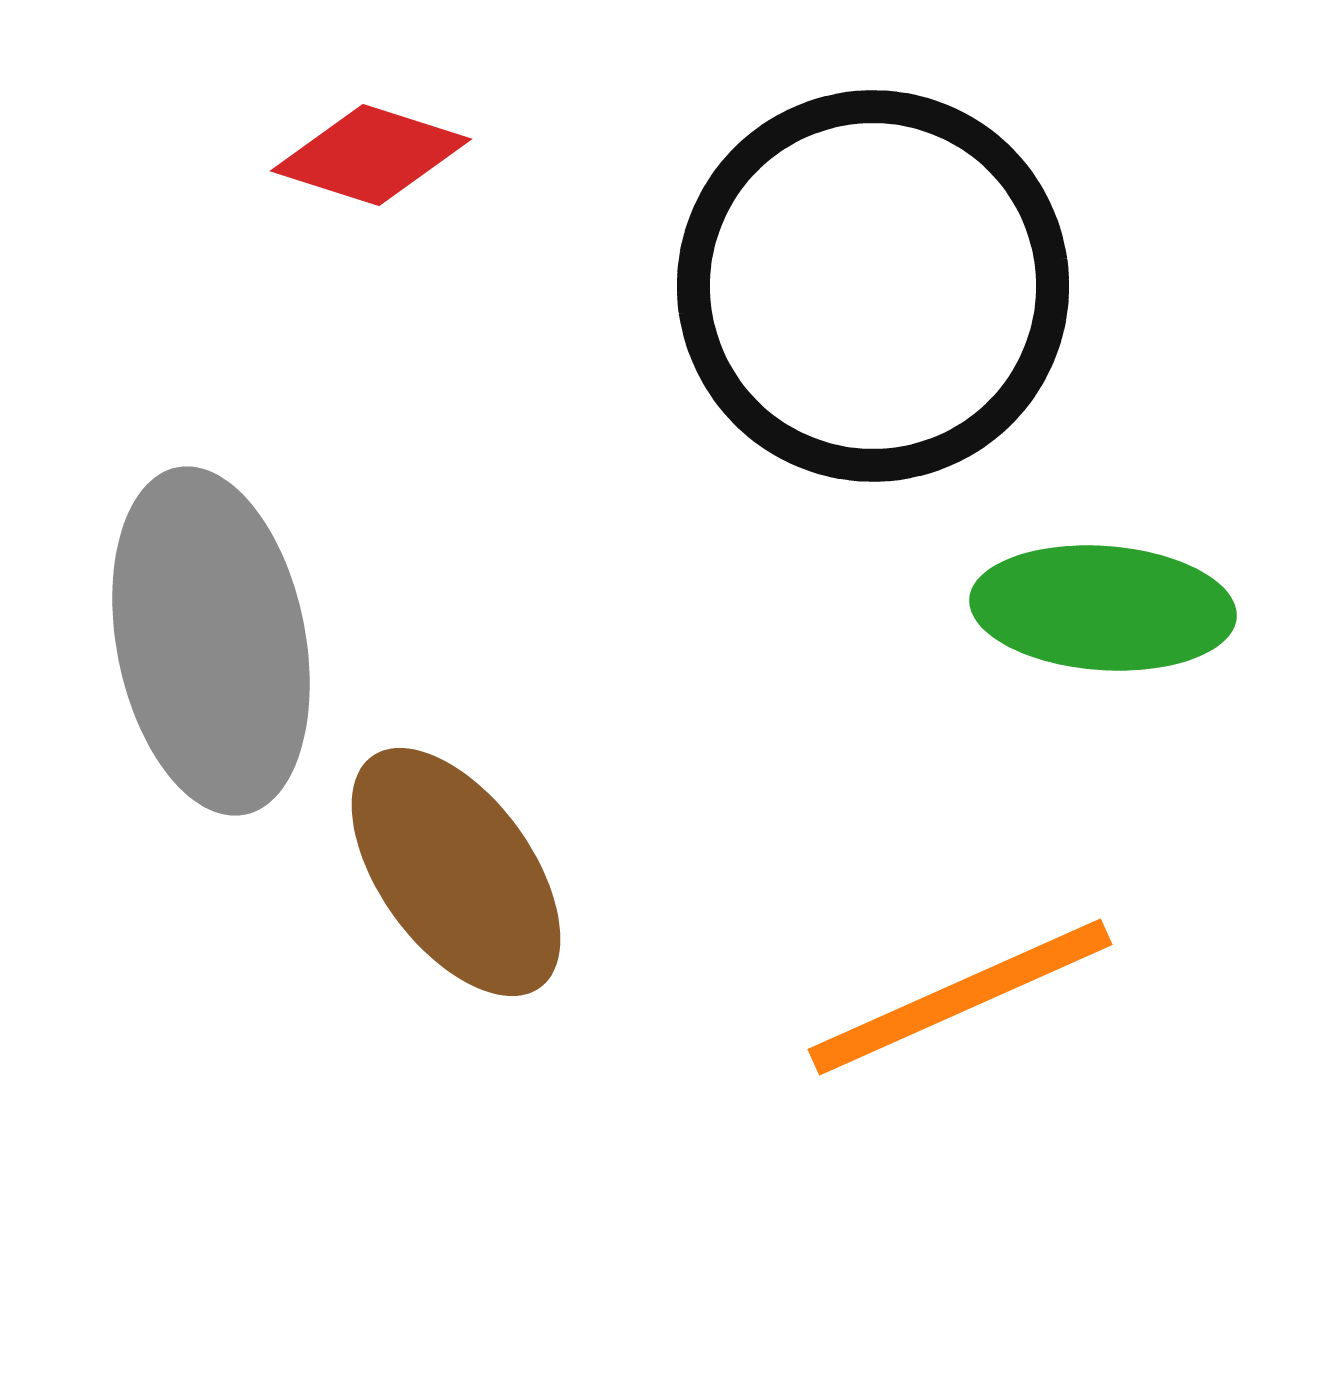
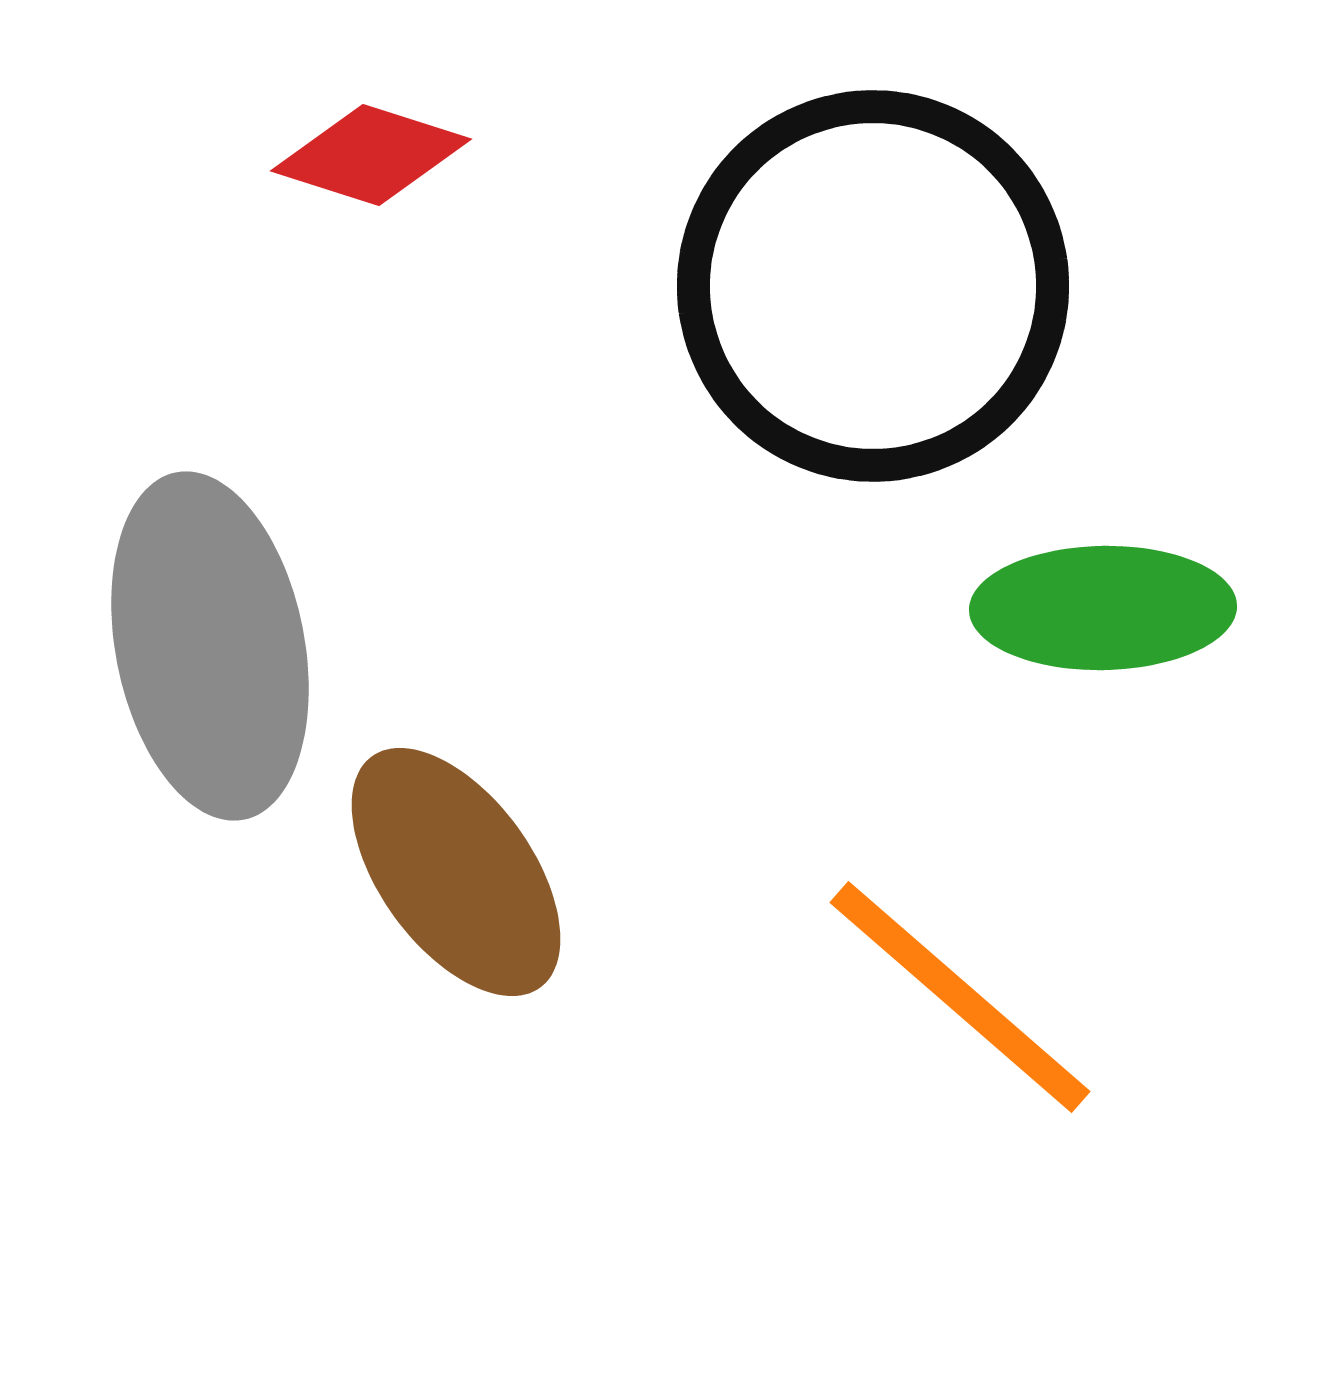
green ellipse: rotated 5 degrees counterclockwise
gray ellipse: moved 1 px left, 5 px down
orange line: rotated 65 degrees clockwise
